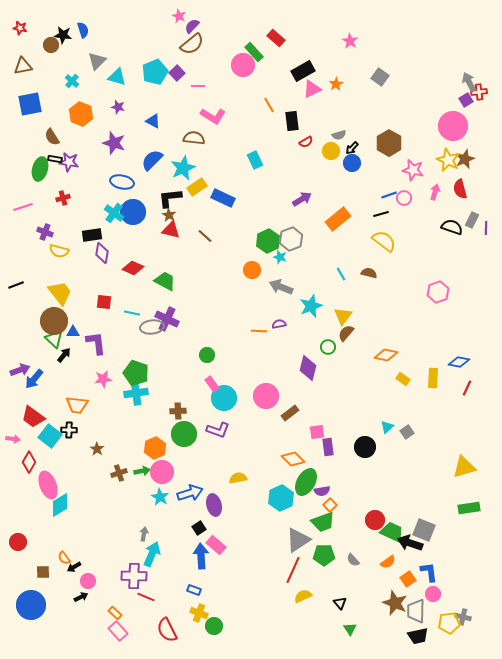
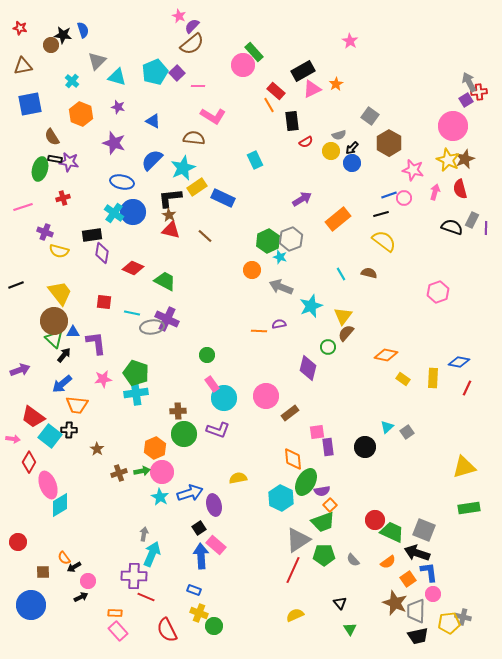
red rectangle at (276, 38): moved 53 px down
gray square at (380, 77): moved 10 px left, 39 px down
blue arrow at (34, 379): moved 28 px right, 5 px down; rotated 10 degrees clockwise
orange diamond at (293, 459): rotated 40 degrees clockwise
cyan hexagon at (281, 498): rotated 10 degrees counterclockwise
black arrow at (410, 543): moved 7 px right, 10 px down
yellow semicircle at (303, 596): moved 8 px left, 19 px down
orange rectangle at (115, 613): rotated 40 degrees counterclockwise
